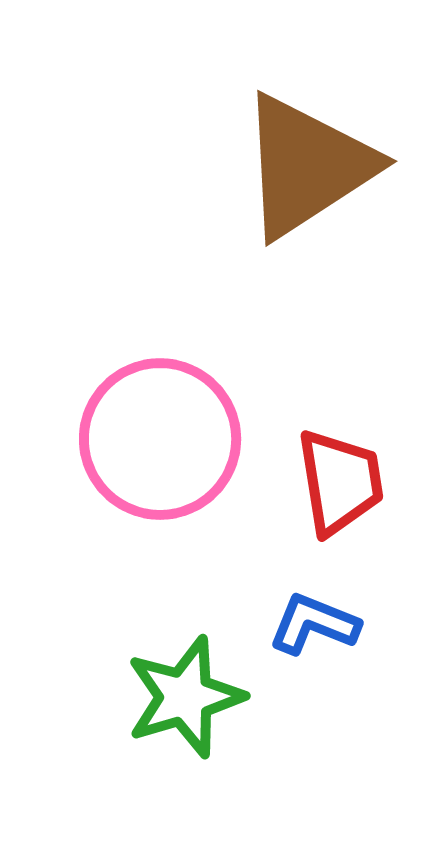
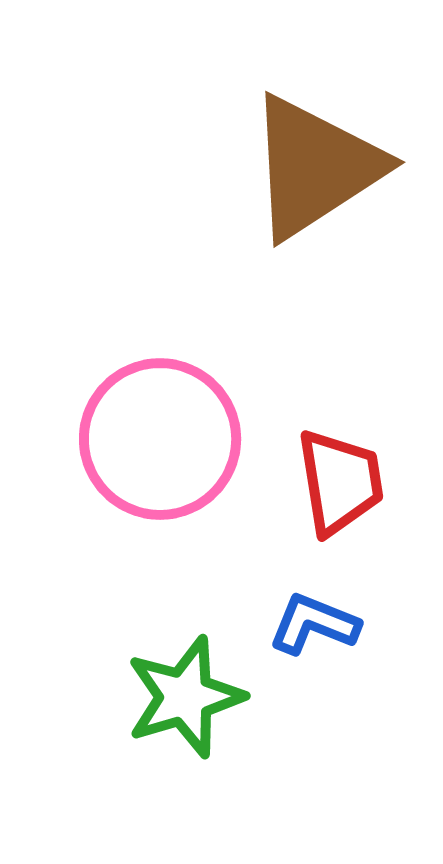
brown triangle: moved 8 px right, 1 px down
